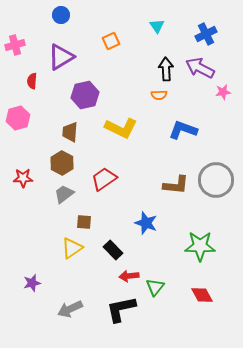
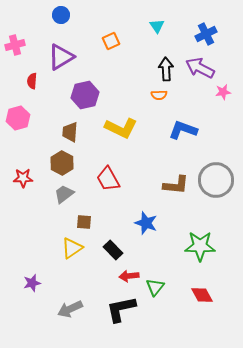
red trapezoid: moved 4 px right; rotated 84 degrees counterclockwise
